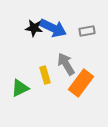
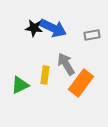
gray rectangle: moved 5 px right, 4 px down
yellow rectangle: rotated 24 degrees clockwise
green triangle: moved 3 px up
